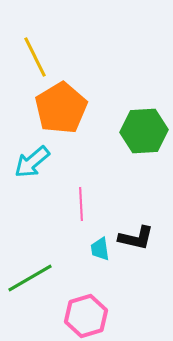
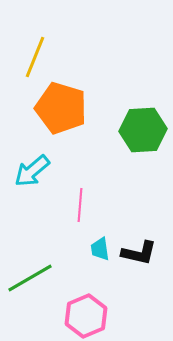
yellow line: rotated 48 degrees clockwise
orange pentagon: rotated 24 degrees counterclockwise
green hexagon: moved 1 px left, 1 px up
cyan arrow: moved 9 px down
pink line: moved 1 px left, 1 px down; rotated 8 degrees clockwise
black L-shape: moved 3 px right, 15 px down
pink hexagon: rotated 6 degrees counterclockwise
